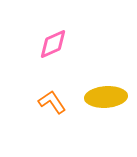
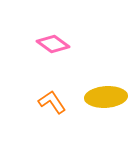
pink diamond: rotated 60 degrees clockwise
